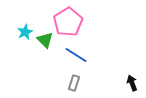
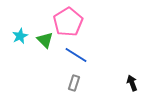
cyan star: moved 5 px left, 4 px down
